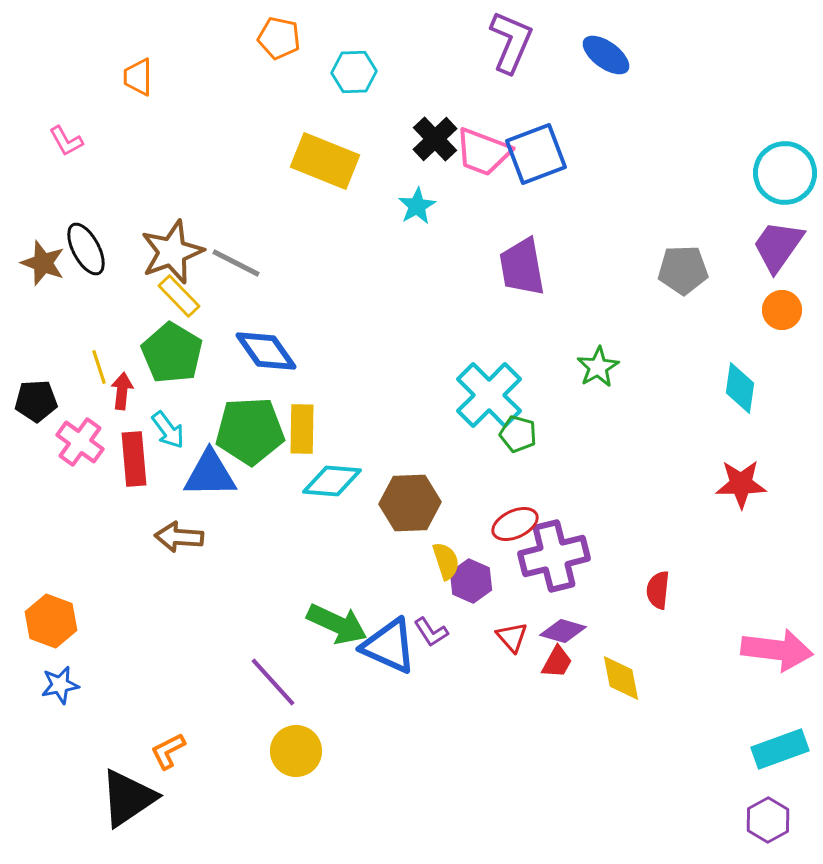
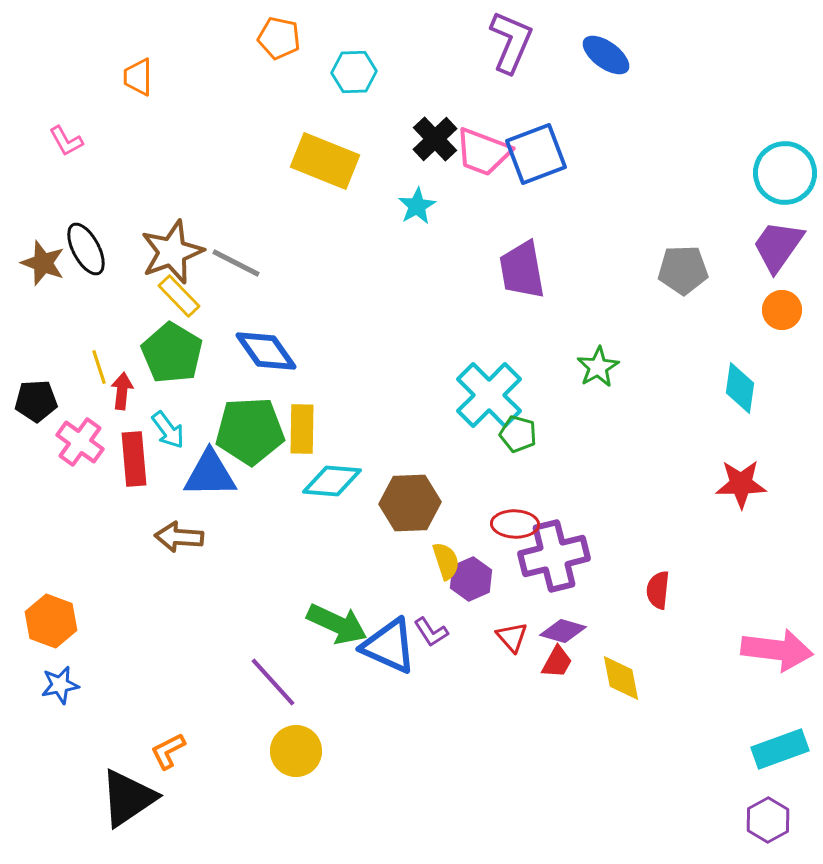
purple trapezoid at (522, 267): moved 3 px down
red ellipse at (515, 524): rotated 27 degrees clockwise
purple hexagon at (471, 581): moved 2 px up; rotated 12 degrees clockwise
